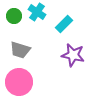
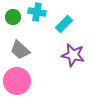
cyan cross: rotated 24 degrees counterclockwise
green circle: moved 1 px left, 1 px down
gray trapezoid: rotated 25 degrees clockwise
pink circle: moved 2 px left, 1 px up
